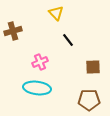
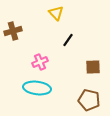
black line: rotated 72 degrees clockwise
brown pentagon: rotated 15 degrees clockwise
